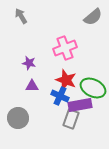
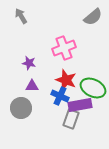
pink cross: moved 1 px left
gray circle: moved 3 px right, 10 px up
